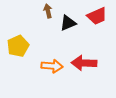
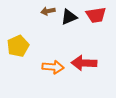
brown arrow: rotated 88 degrees counterclockwise
red trapezoid: moved 1 px left, 1 px up; rotated 15 degrees clockwise
black triangle: moved 1 px right, 6 px up
orange arrow: moved 1 px right, 1 px down
